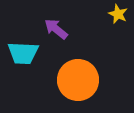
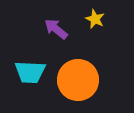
yellow star: moved 23 px left, 5 px down
cyan trapezoid: moved 7 px right, 19 px down
